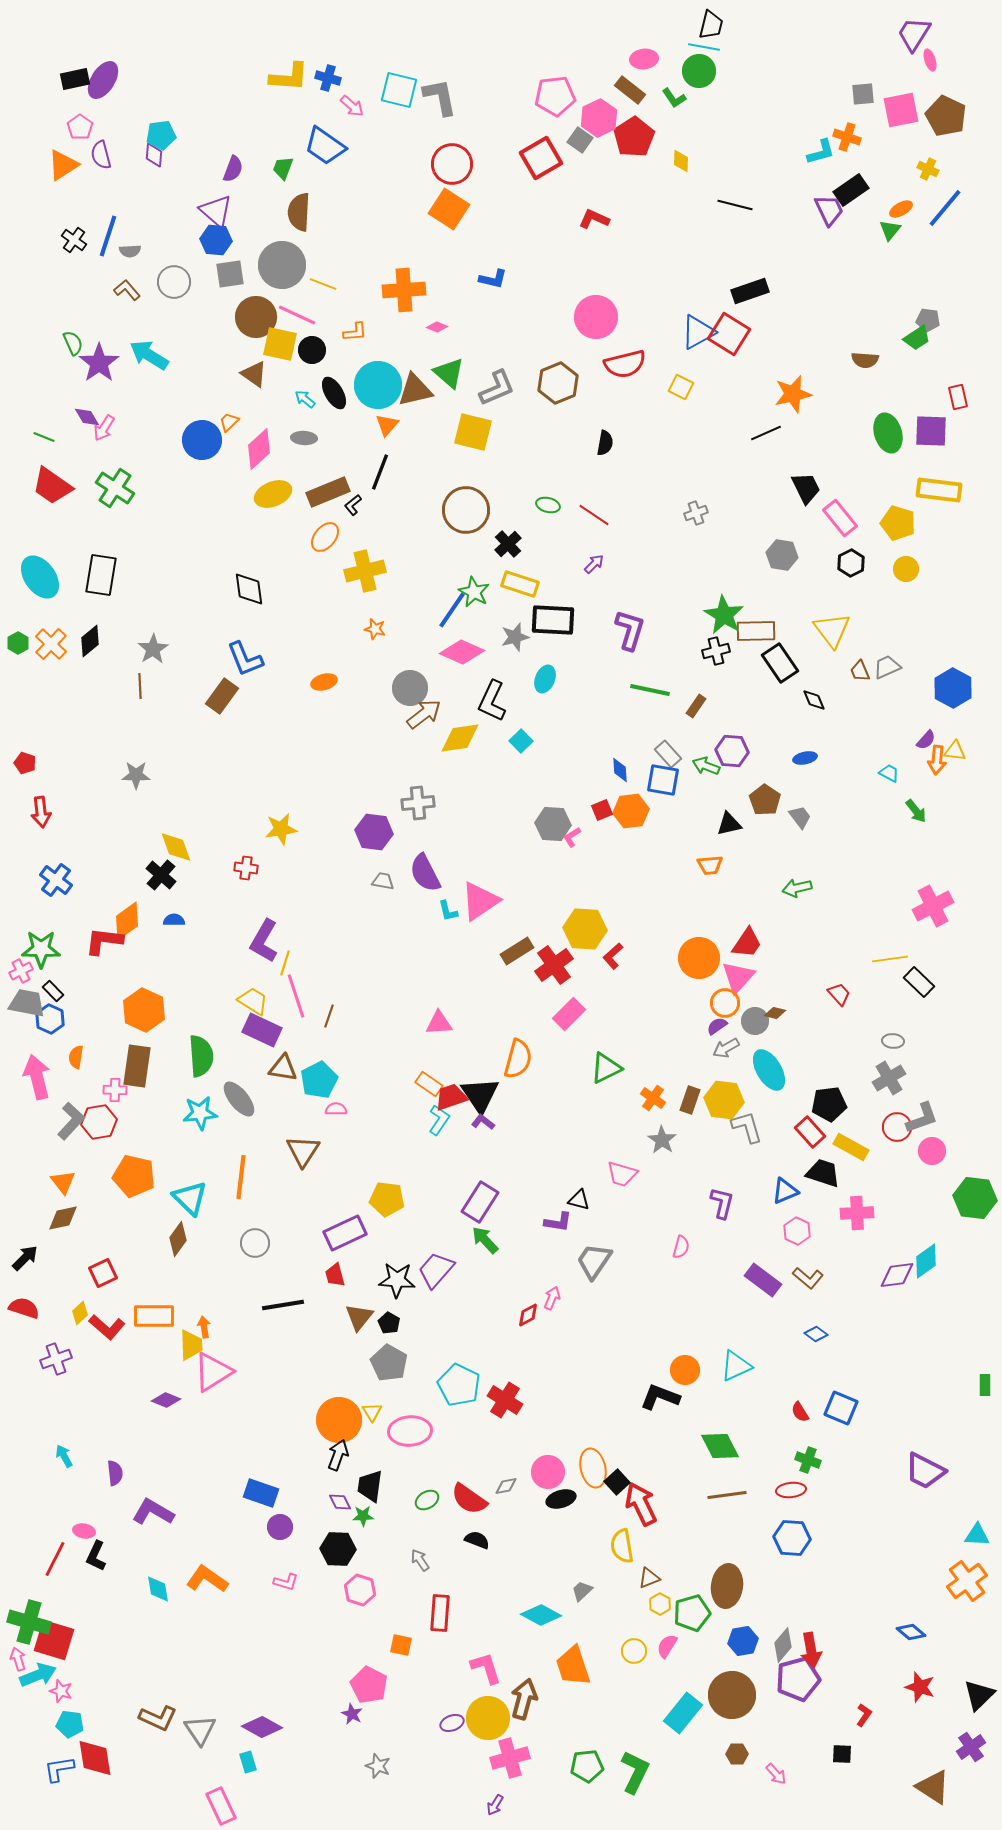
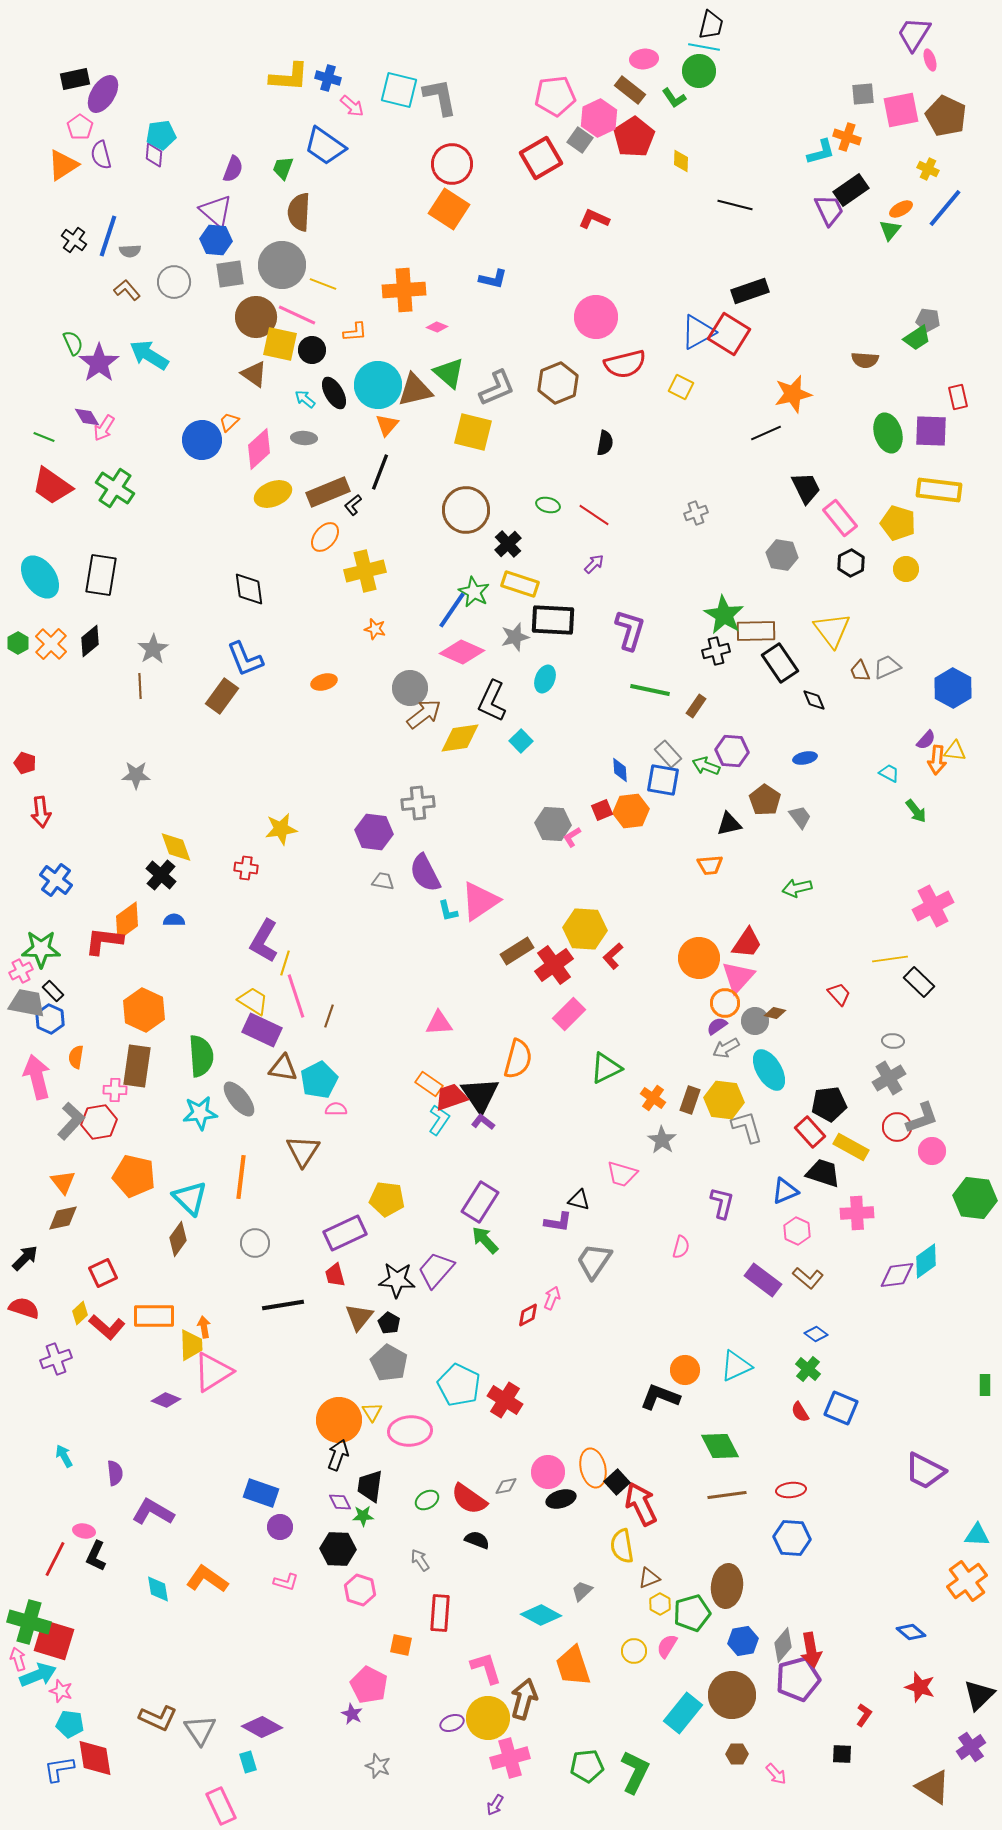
purple ellipse at (103, 80): moved 14 px down
green cross at (808, 1460): moved 91 px up; rotated 20 degrees clockwise
